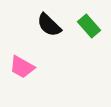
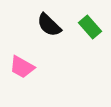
green rectangle: moved 1 px right, 1 px down
